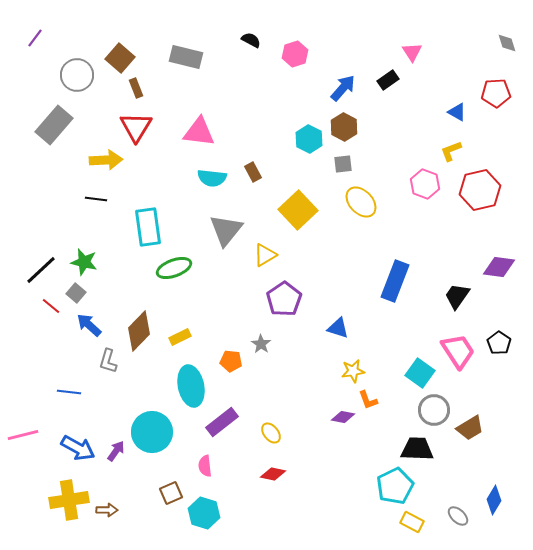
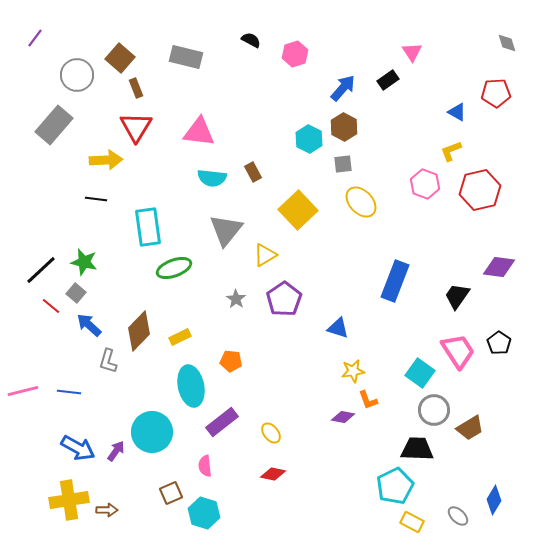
gray star at (261, 344): moved 25 px left, 45 px up
pink line at (23, 435): moved 44 px up
